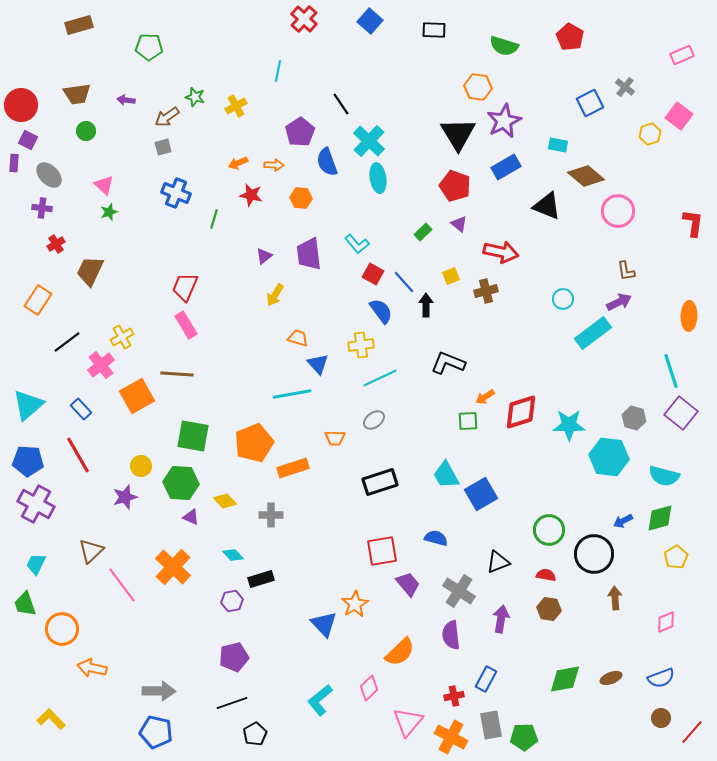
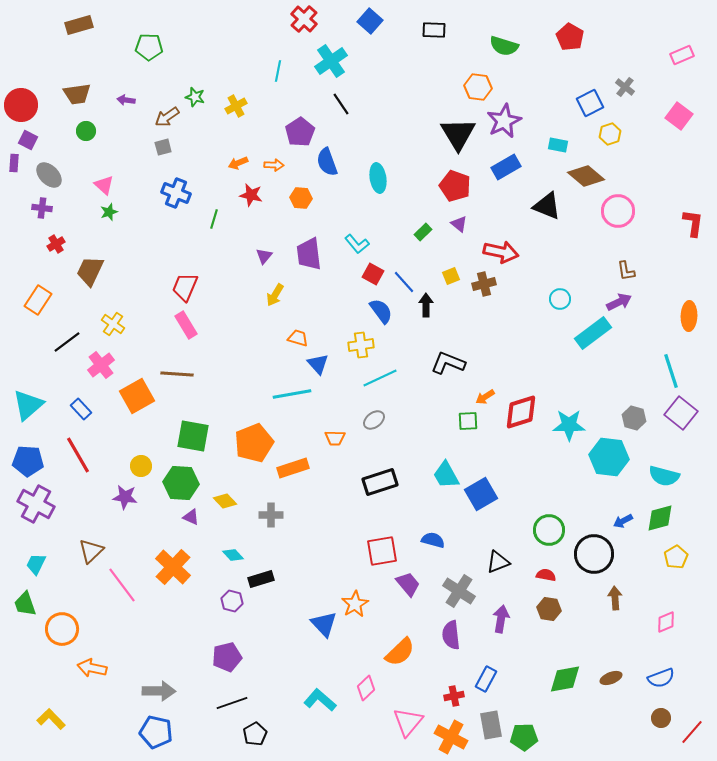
yellow hexagon at (650, 134): moved 40 px left
cyan cross at (369, 141): moved 38 px left, 80 px up; rotated 12 degrees clockwise
purple triangle at (264, 256): rotated 12 degrees counterclockwise
brown cross at (486, 291): moved 2 px left, 7 px up
cyan circle at (563, 299): moved 3 px left
yellow cross at (122, 337): moved 9 px left, 13 px up; rotated 25 degrees counterclockwise
purple star at (125, 497): rotated 25 degrees clockwise
blue semicircle at (436, 538): moved 3 px left, 2 px down
purple hexagon at (232, 601): rotated 25 degrees clockwise
purple pentagon at (234, 657): moved 7 px left
pink diamond at (369, 688): moved 3 px left
cyan L-shape at (320, 700): rotated 80 degrees clockwise
